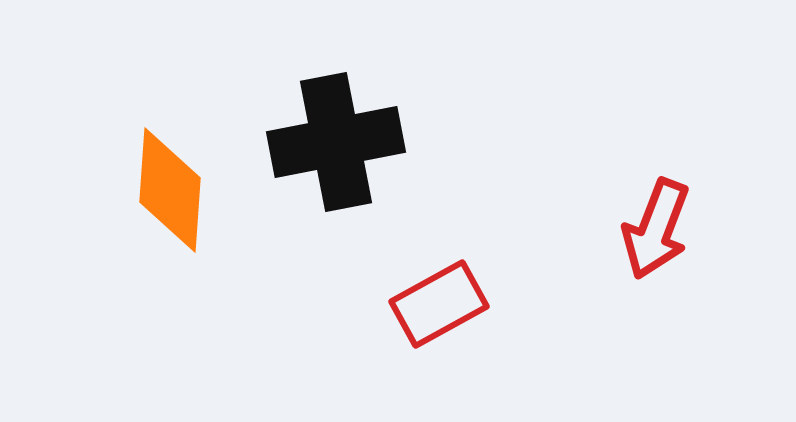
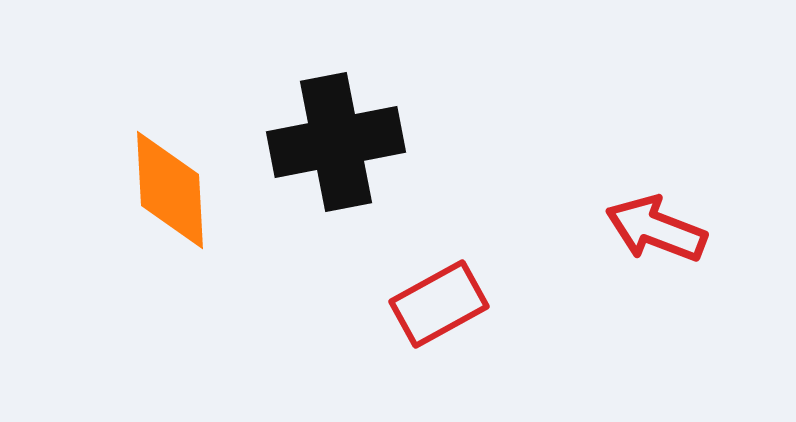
orange diamond: rotated 7 degrees counterclockwise
red arrow: rotated 90 degrees clockwise
